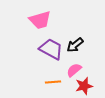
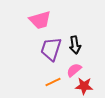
black arrow: rotated 60 degrees counterclockwise
purple trapezoid: rotated 100 degrees counterclockwise
orange line: rotated 21 degrees counterclockwise
red star: rotated 18 degrees clockwise
